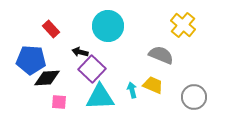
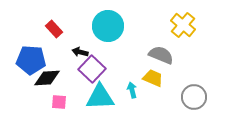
red rectangle: moved 3 px right
yellow trapezoid: moved 7 px up
